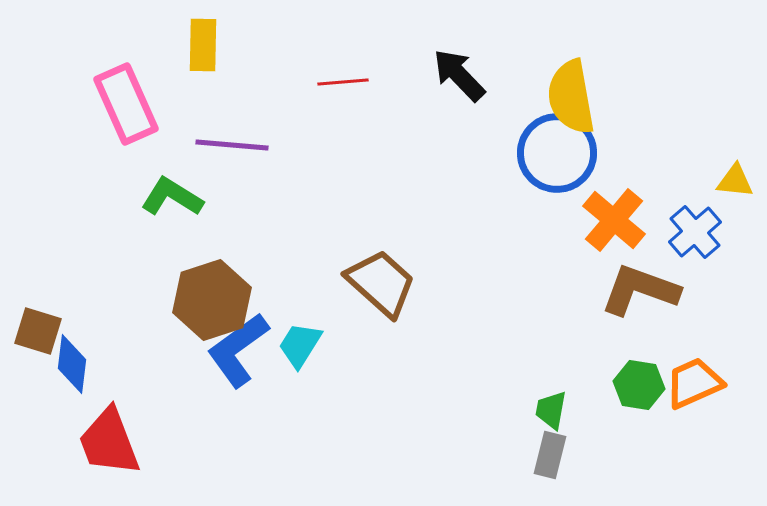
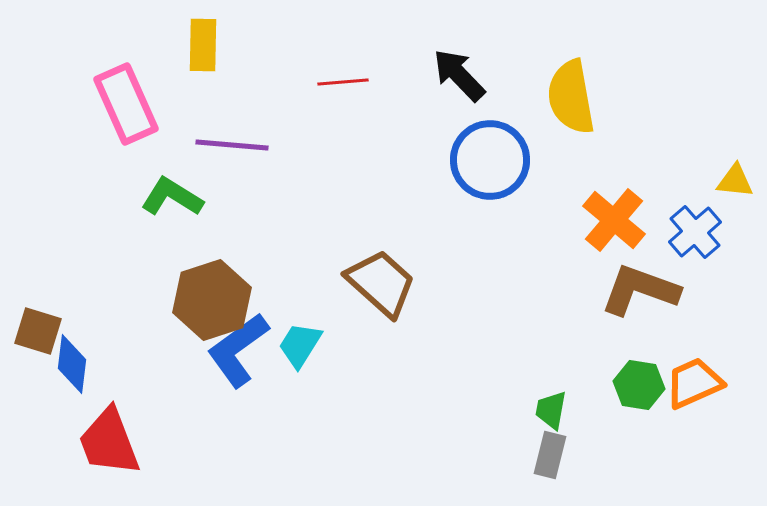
blue circle: moved 67 px left, 7 px down
